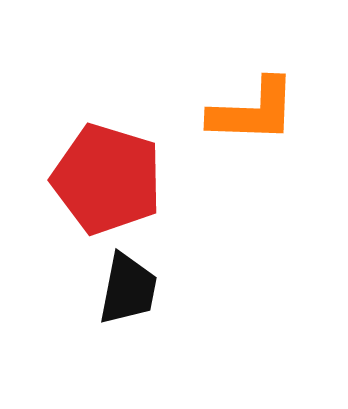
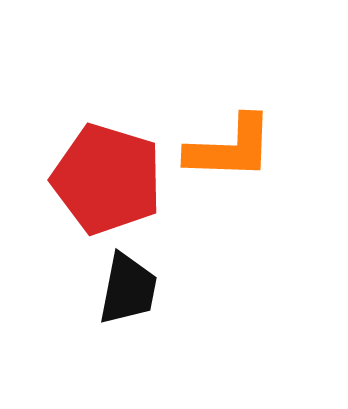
orange L-shape: moved 23 px left, 37 px down
